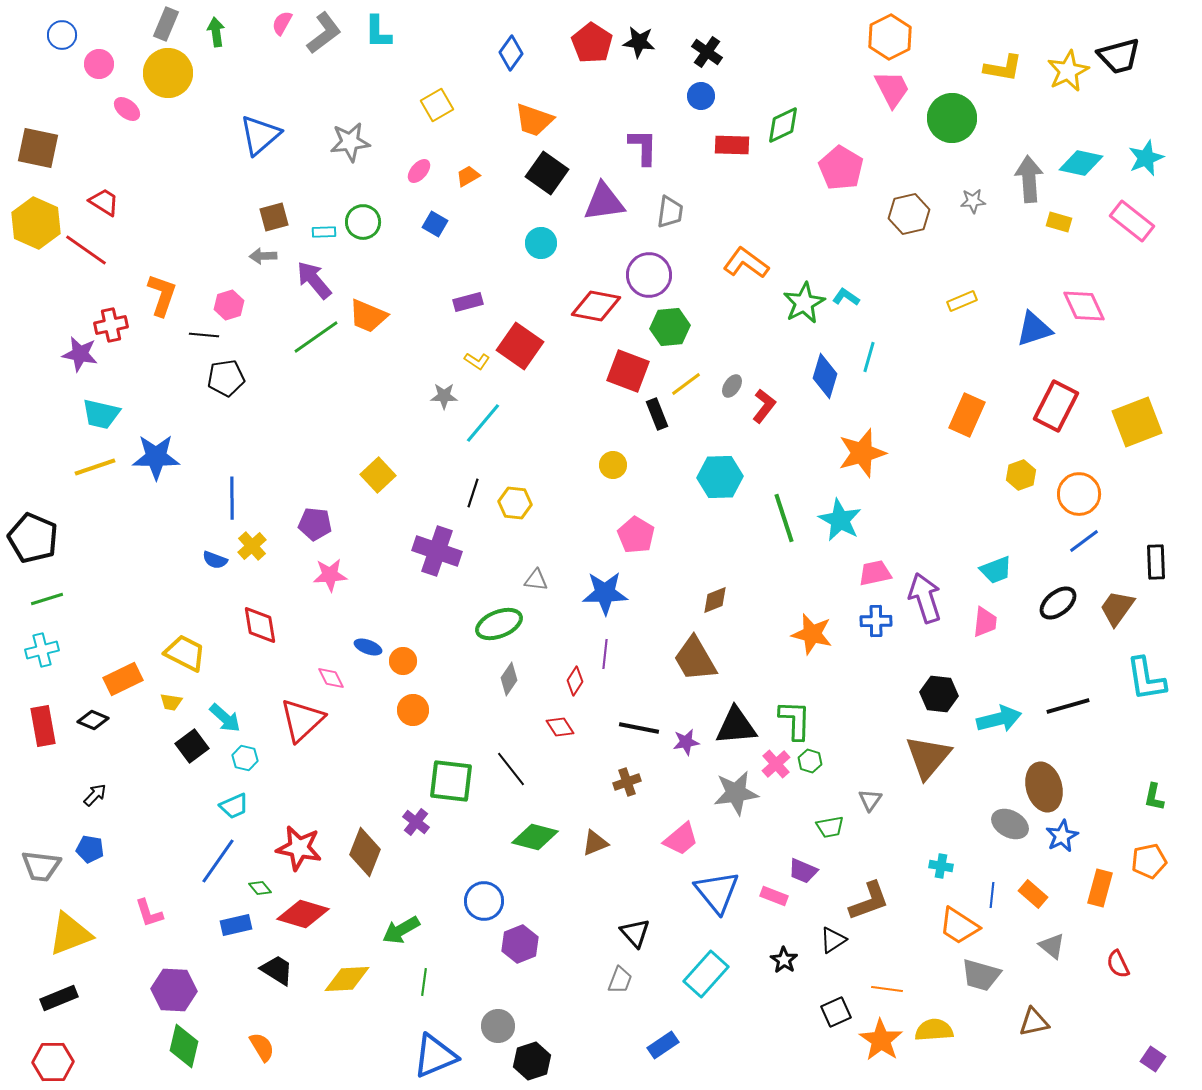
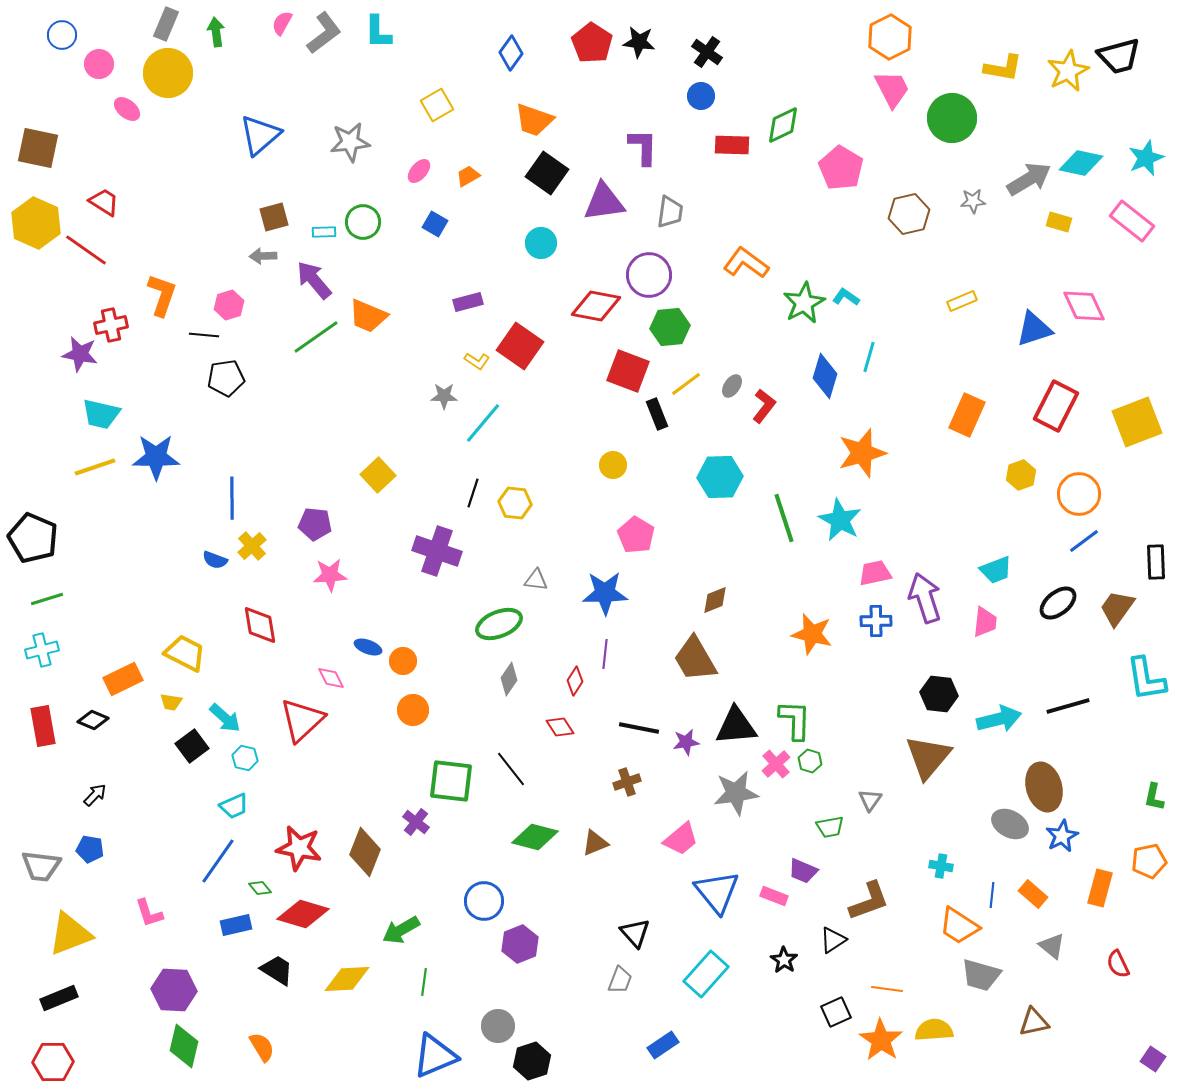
gray arrow at (1029, 179): rotated 63 degrees clockwise
